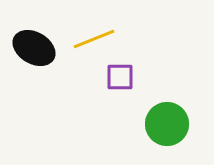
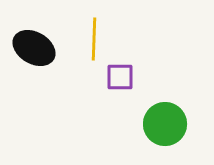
yellow line: rotated 66 degrees counterclockwise
green circle: moved 2 px left
